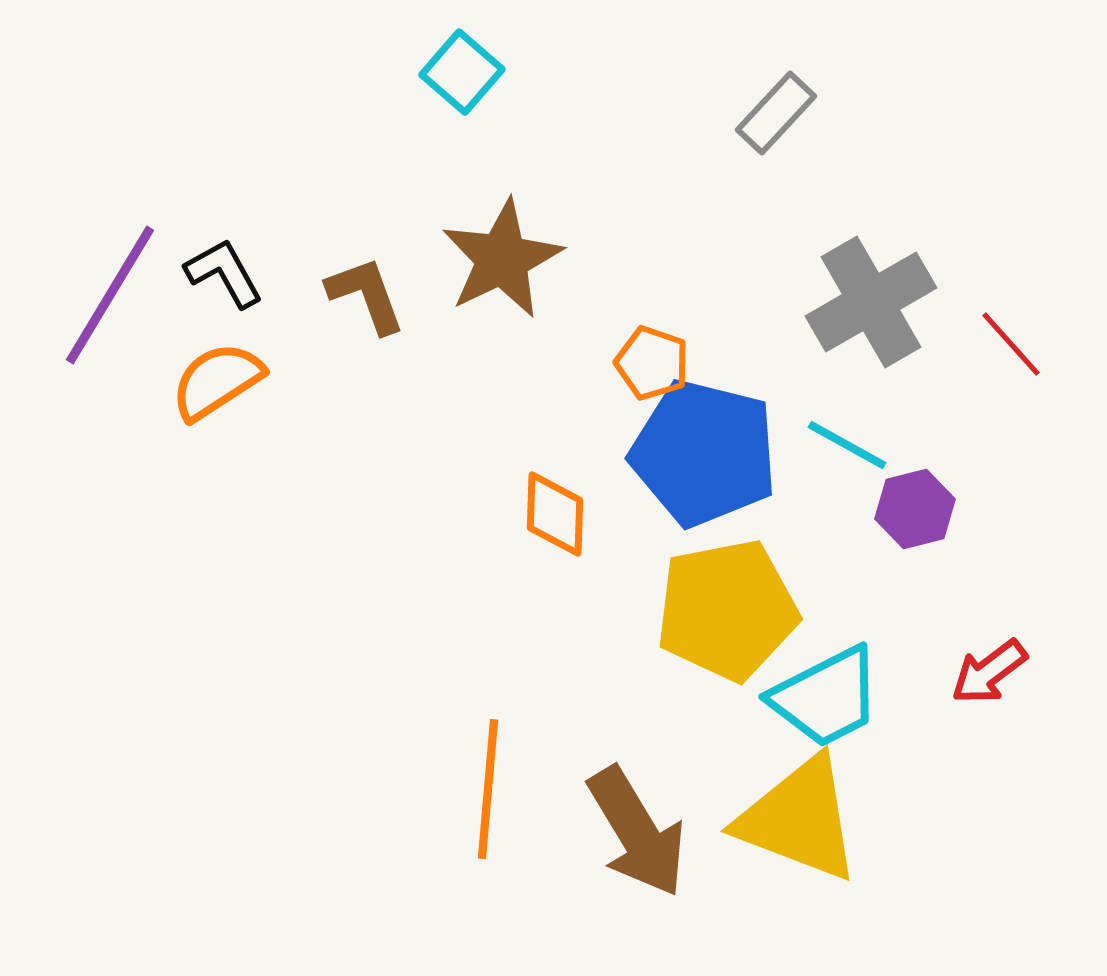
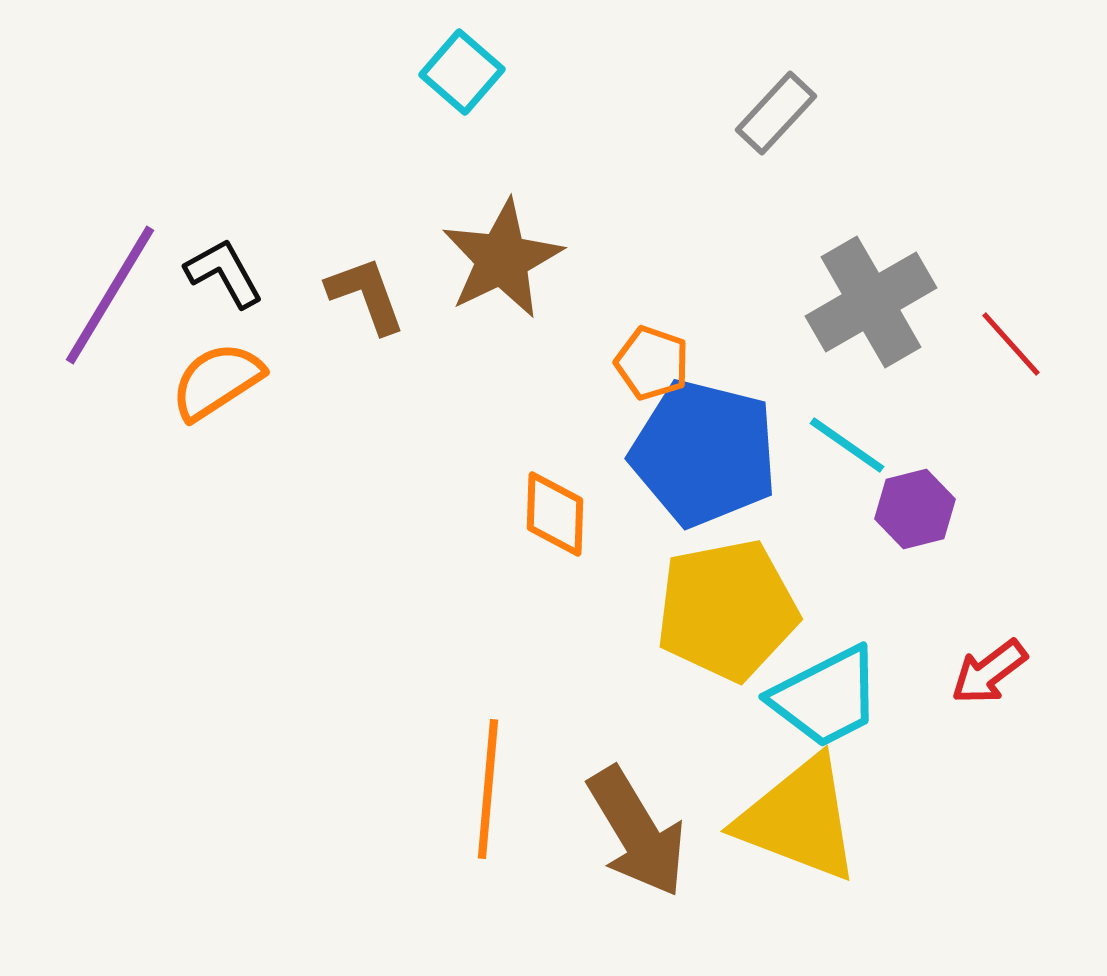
cyan line: rotated 6 degrees clockwise
